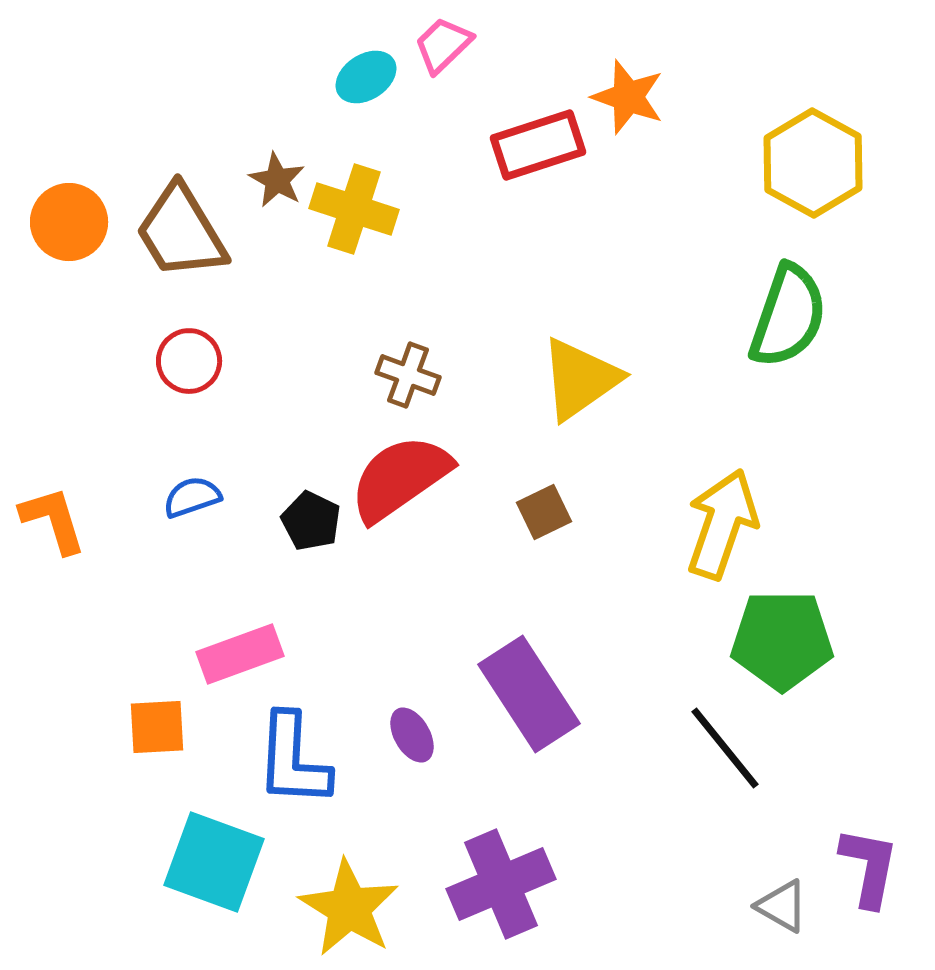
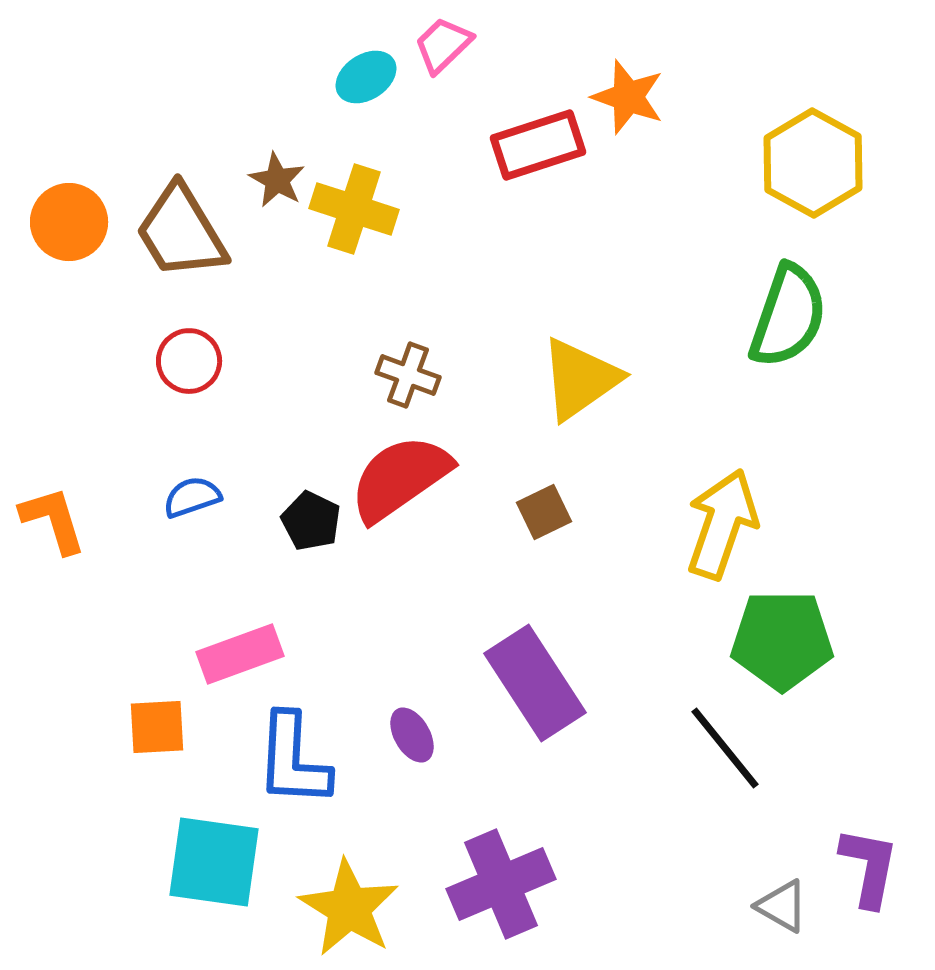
purple rectangle: moved 6 px right, 11 px up
cyan square: rotated 12 degrees counterclockwise
